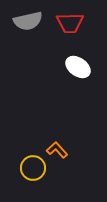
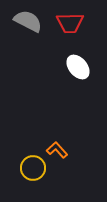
gray semicircle: rotated 140 degrees counterclockwise
white ellipse: rotated 15 degrees clockwise
